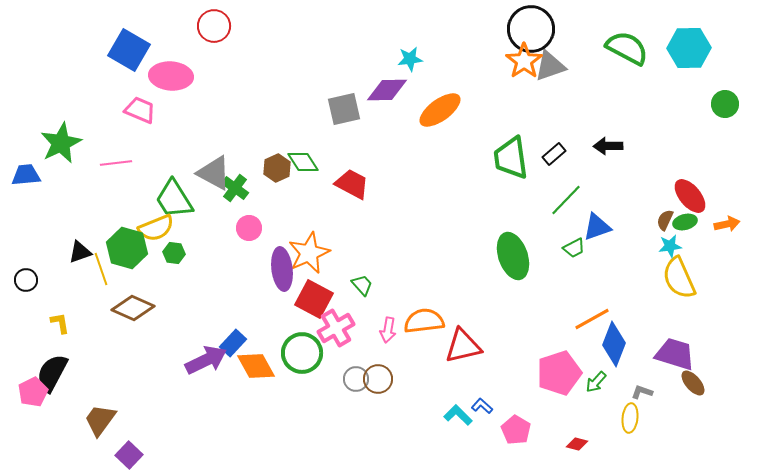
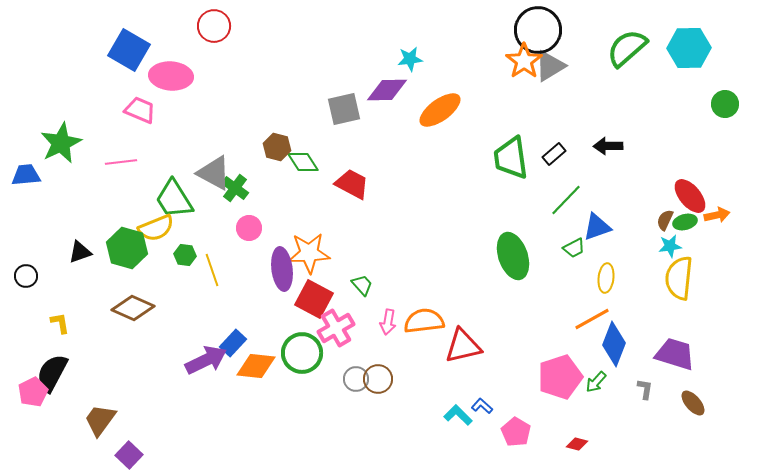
black circle at (531, 29): moved 7 px right, 1 px down
green semicircle at (627, 48): rotated 69 degrees counterclockwise
gray triangle at (550, 66): rotated 12 degrees counterclockwise
pink line at (116, 163): moved 5 px right, 1 px up
brown hexagon at (277, 168): moved 21 px up; rotated 20 degrees counterclockwise
orange arrow at (727, 224): moved 10 px left, 9 px up
green hexagon at (174, 253): moved 11 px right, 2 px down
orange star at (309, 253): rotated 21 degrees clockwise
yellow line at (101, 269): moved 111 px right, 1 px down
yellow semicircle at (679, 278): rotated 30 degrees clockwise
black circle at (26, 280): moved 4 px up
pink arrow at (388, 330): moved 8 px up
orange diamond at (256, 366): rotated 54 degrees counterclockwise
pink pentagon at (559, 373): moved 1 px right, 4 px down
brown ellipse at (693, 383): moved 20 px down
gray L-shape at (642, 392): moved 3 px right, 3 px up; rotated 80 degrees clockwise
yellow ellipse at (630, 418): moved 24 px left, 140 px up
pink pentagon at (516, 430): moved 2 px down
